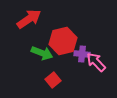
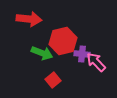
red arrow: rotated 40 degrees clockwise
